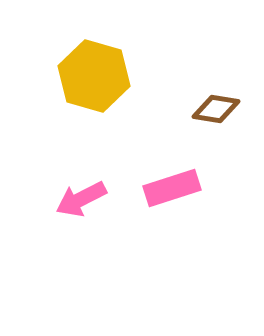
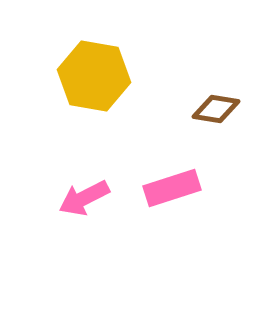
yellow hexagon: rotated 6 degrees counterclockwise
pink arrow: moved 3 px right, 1 px up
